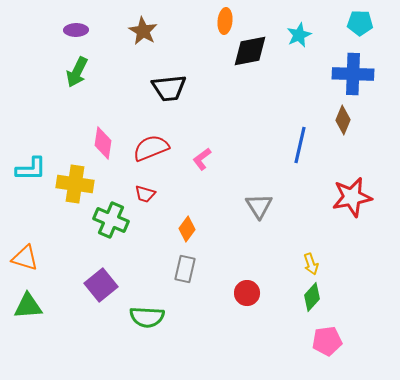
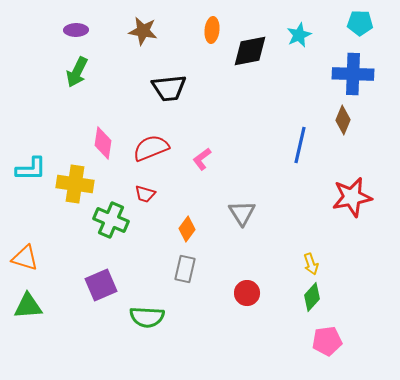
orange ellipse: moved 13 px left, 9 px down
brown star: rotated 20 degrees counterclockwise
gray triangle: moved 17 px left, 7 px down
purple square: rotated 16 degrees clockwise
